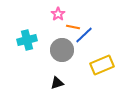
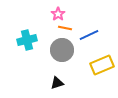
orange line: moved 8 px left, 1 px down
blue line: moved 5 px right; rotated 18 degrees clockwise
